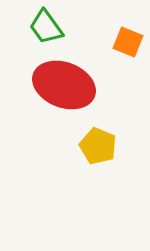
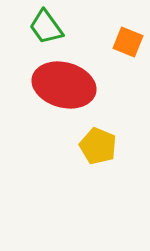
red ellipse: rotated 6 degrees counterclockwise
